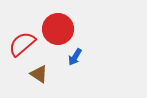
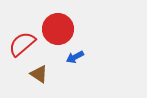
blue arrow: rotated 30 degrees clockwise
